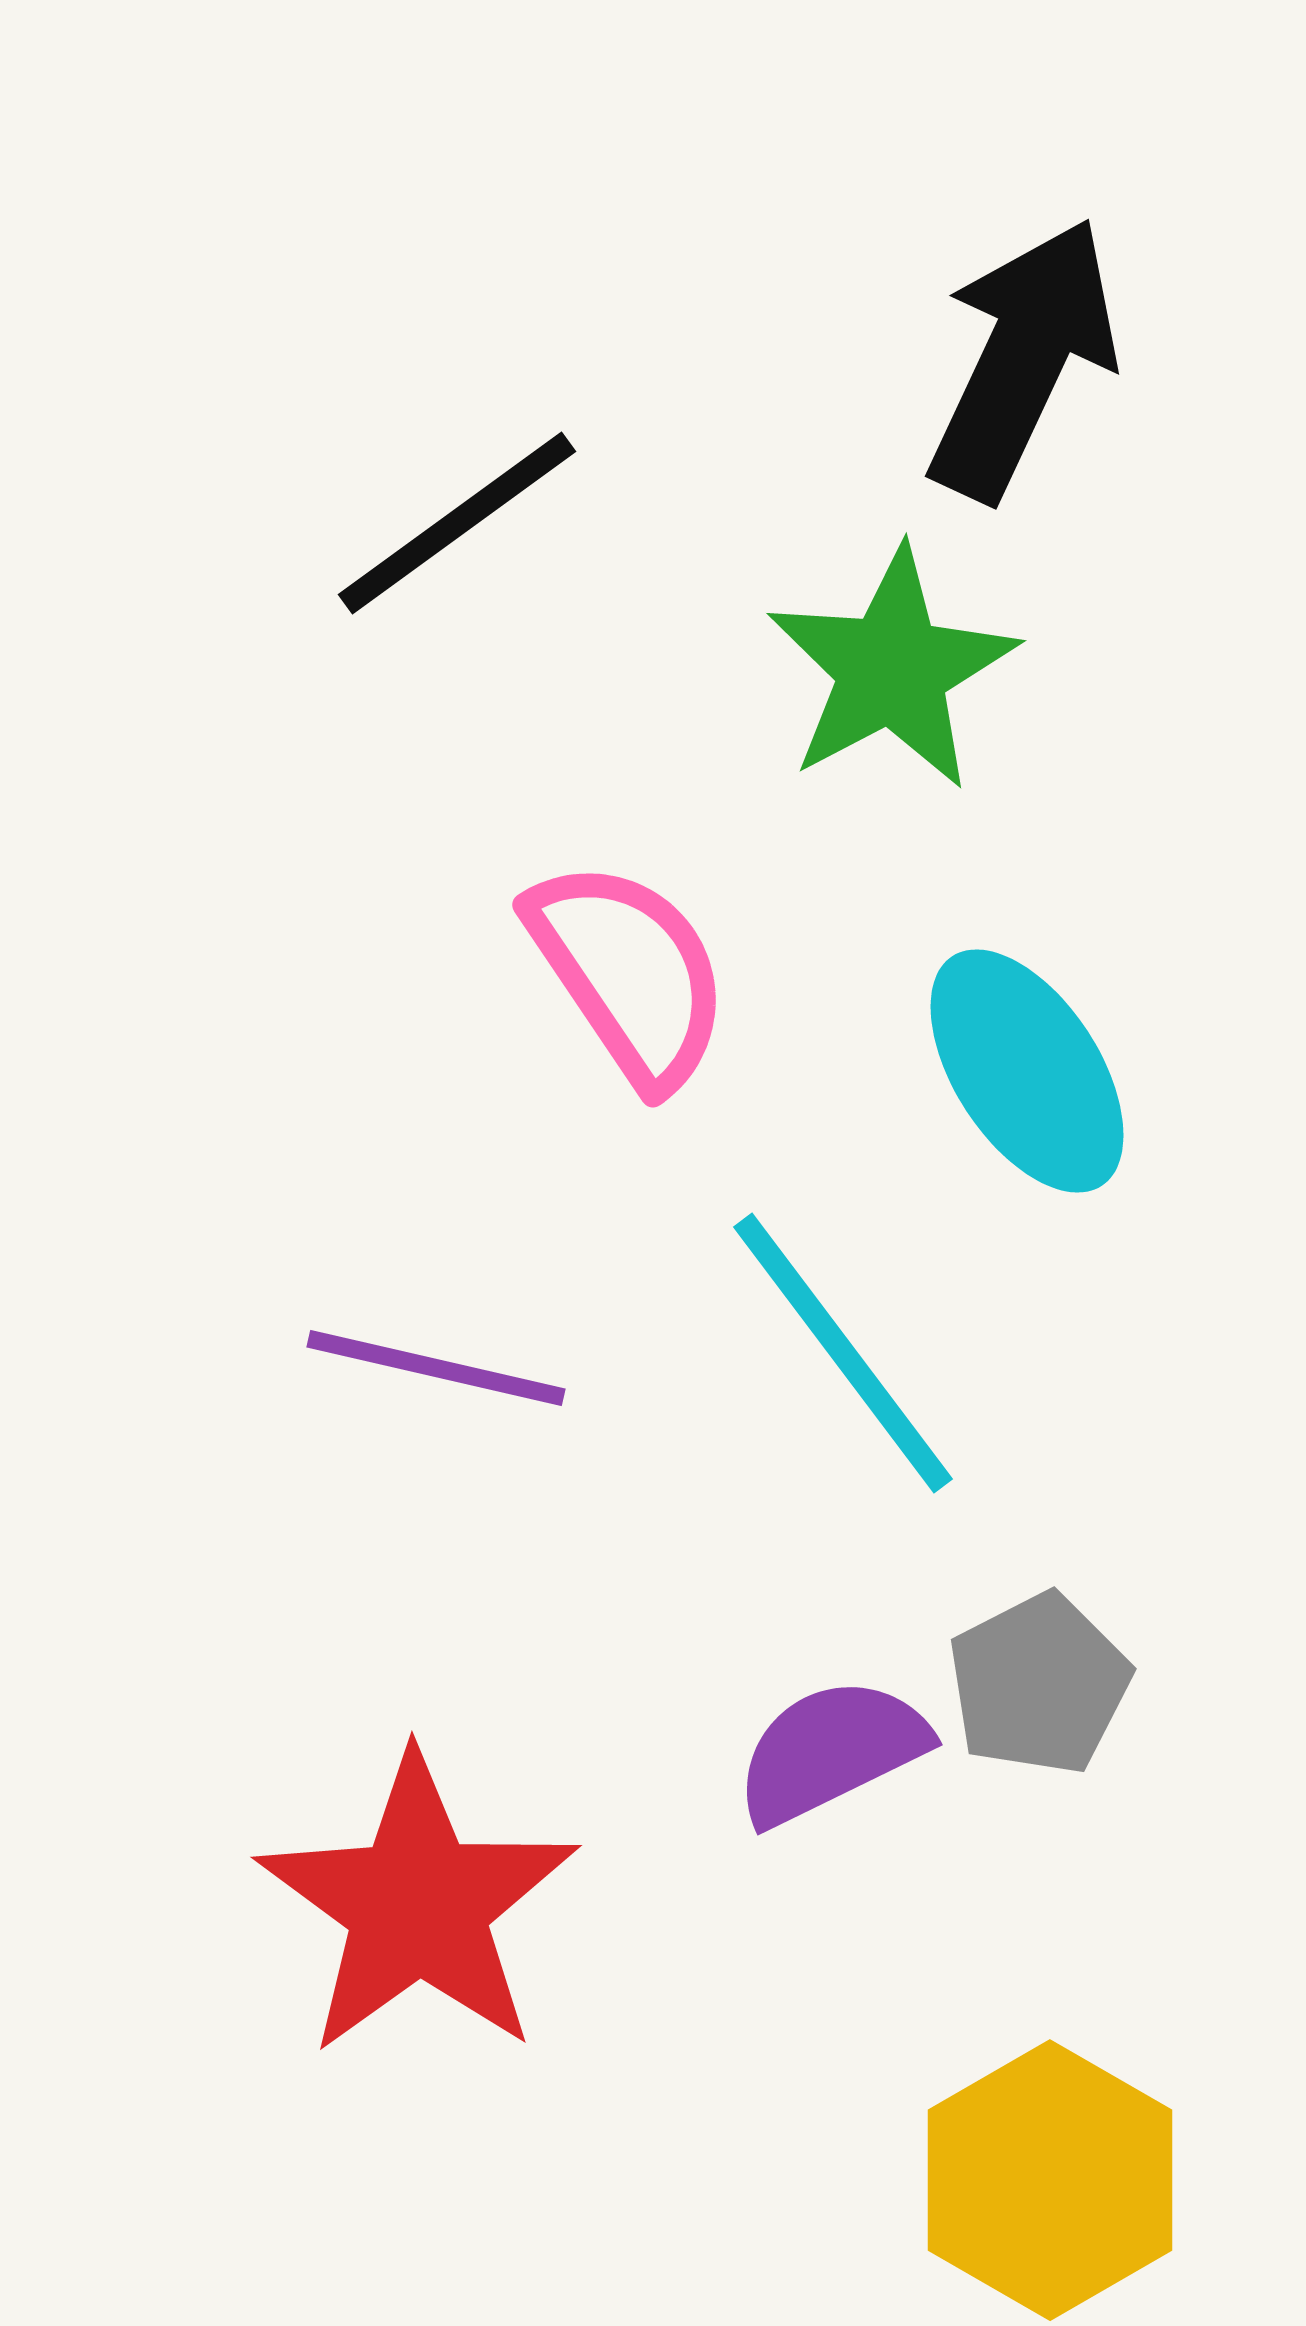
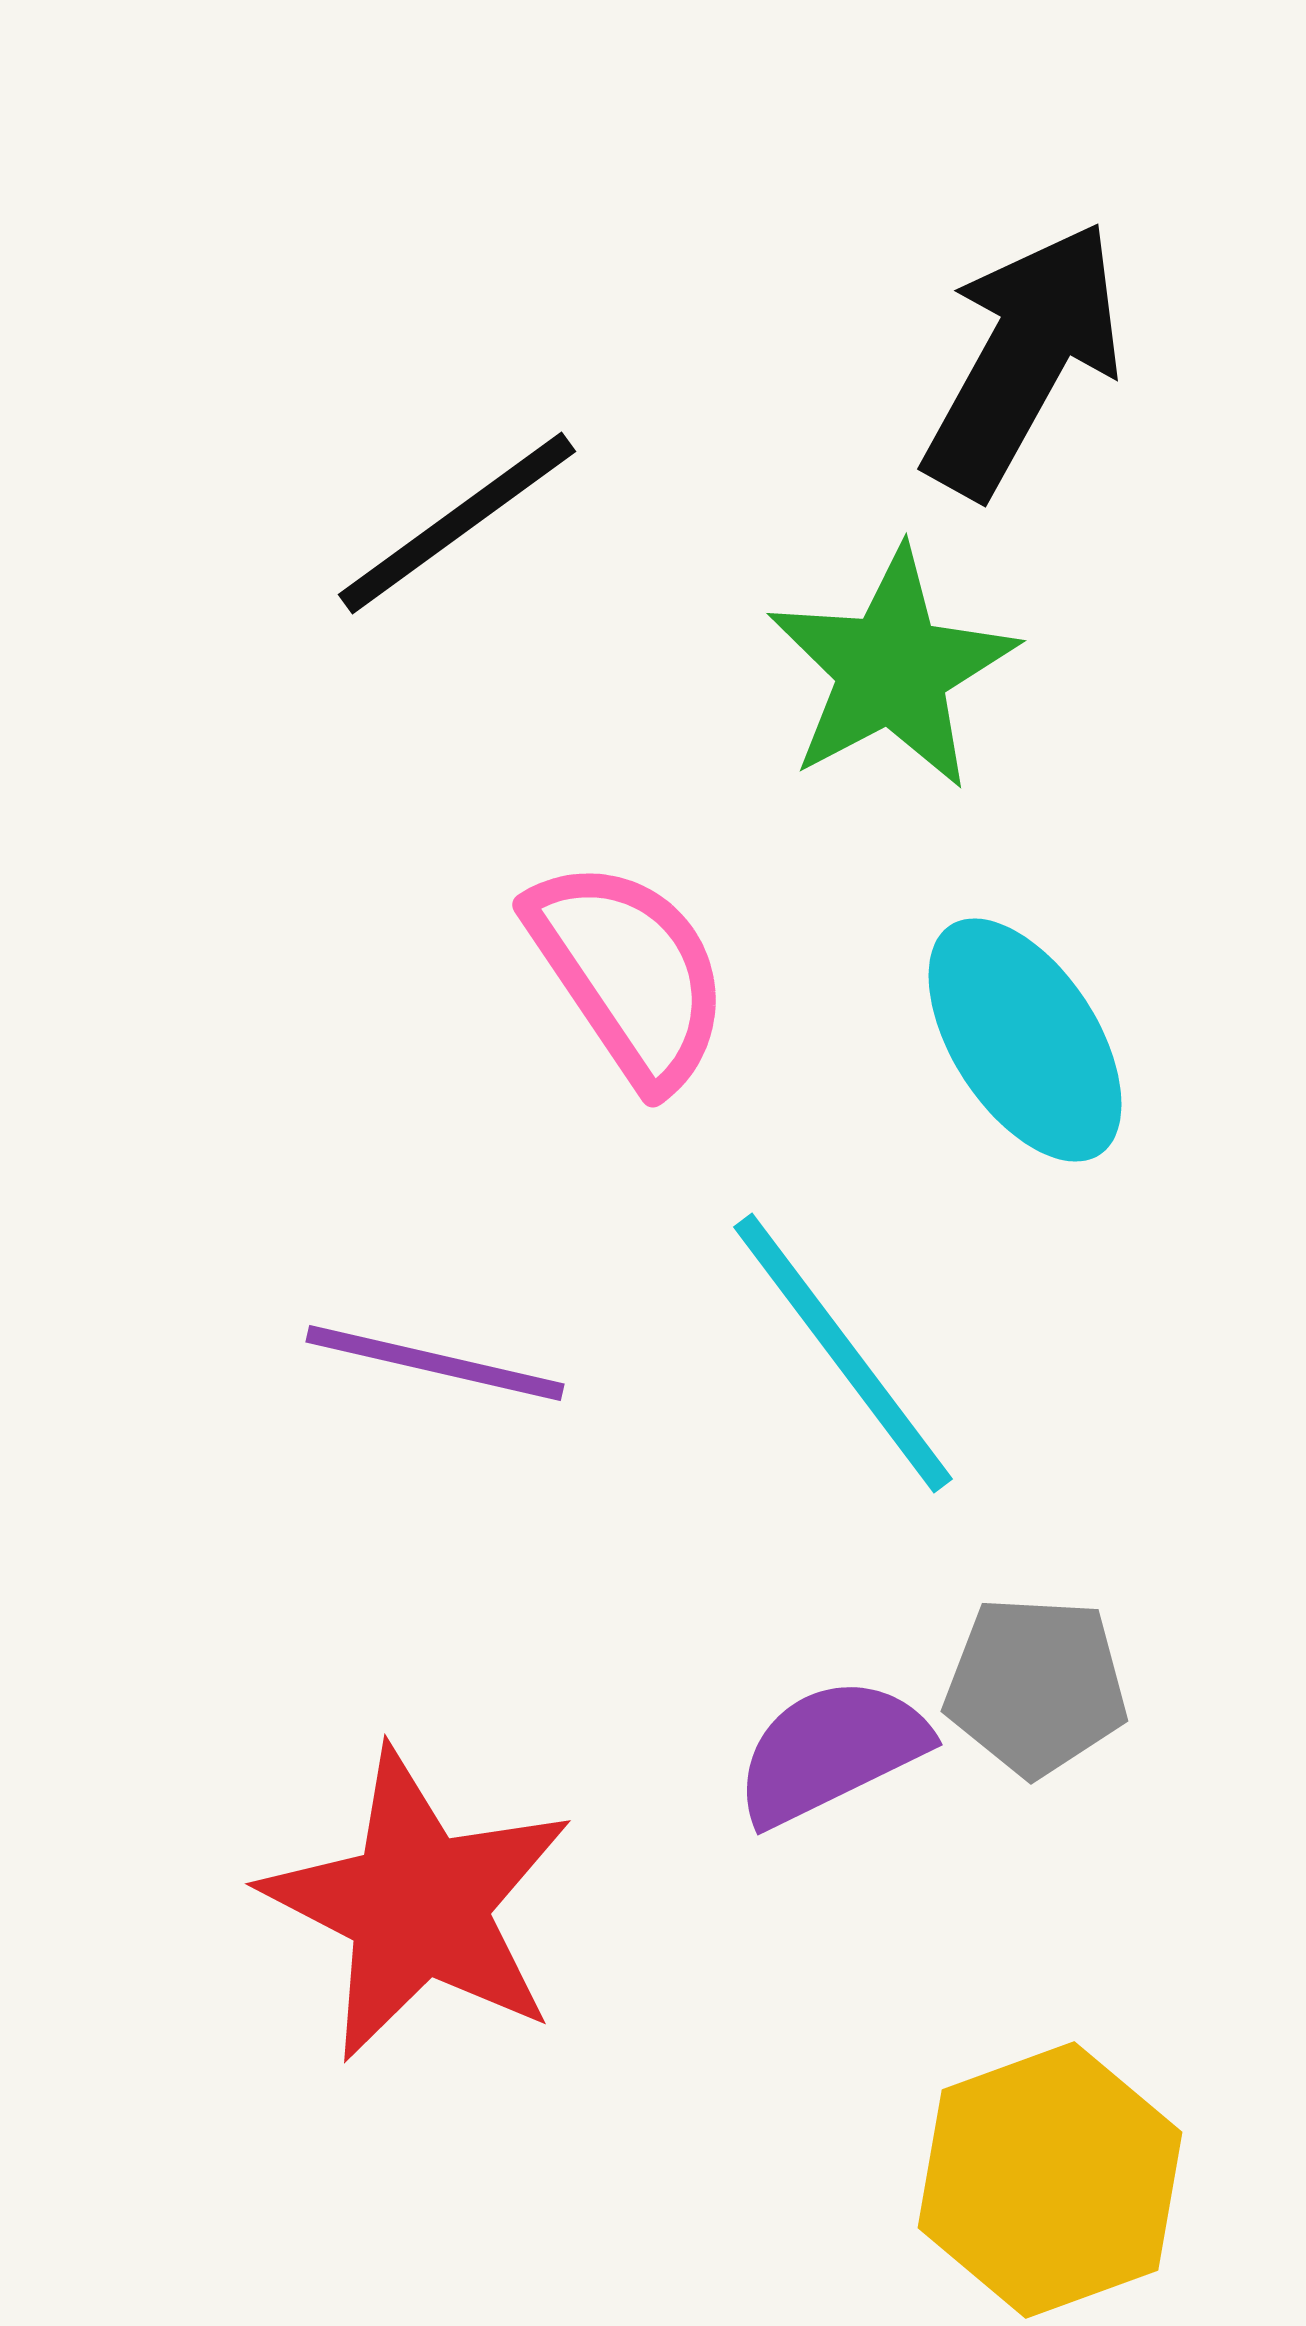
black arrow: rotated 4 degrees clockwise
cyan ellipse: moved 2 px left, 31 px up
purple line: moved 1 px left, 5 px up
gray pentagon: moved 3 px left, 2 px down; rotated 30 degrees clockwise
red star: rotated 9 degrees counterclockwise
yellow hexagon: rotated 10 degrees clockwise
